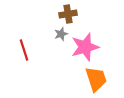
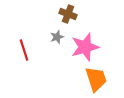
brown cross: rotated 30 degrees clockwise
gray star: moved 4 px left, 3 px down
